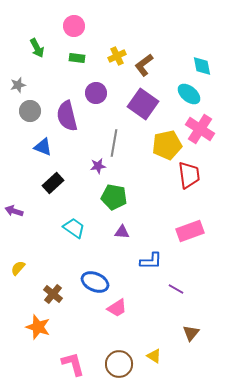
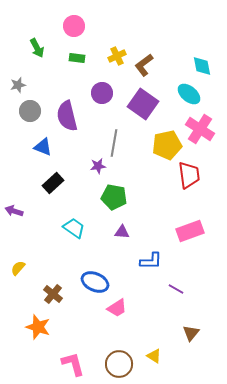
purple circle: moved 6 px right
